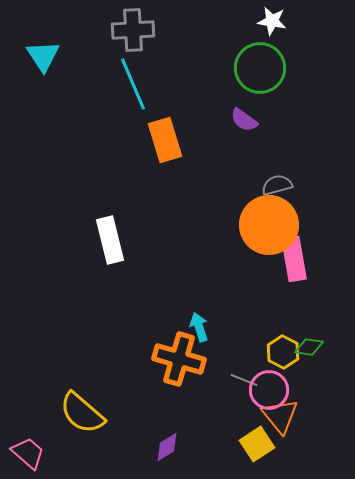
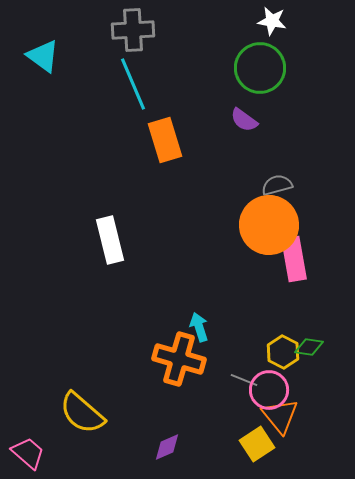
cyan triangle: rotated 21 degrees counterclockwise
purple diamond: rotated 8 degrees clockwise
